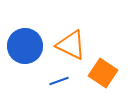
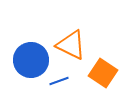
blue circle: moved 6 px right, 14 px down
